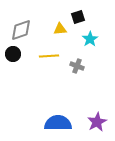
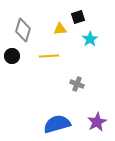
gray diamond: moved 2 px right; rotated 55 degrees counterclockwise
black circle: moved 1 px left, 2 px down
gray cross: moved 18 px down
blue semicircle: moved 1 px left, 1 px down; rotated 16 degrees counterclockwise
